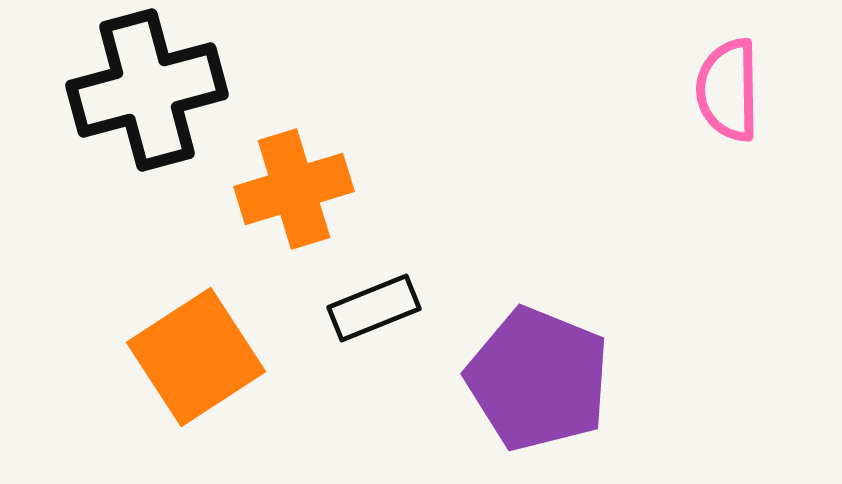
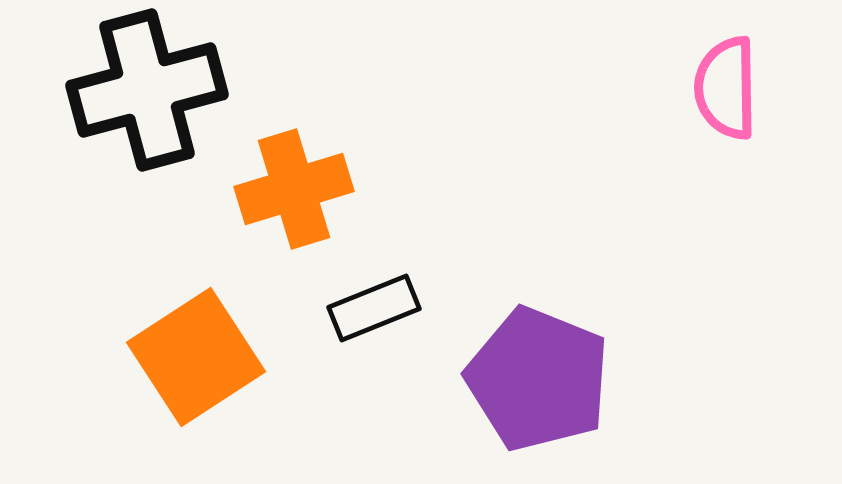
pink semicircle: moved 2 px left, 2 px up
